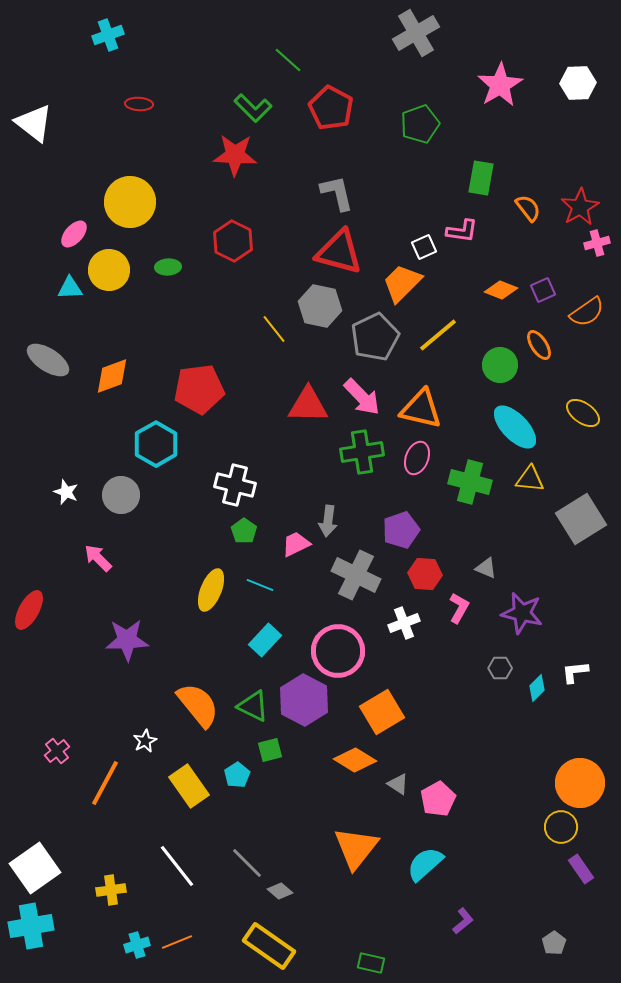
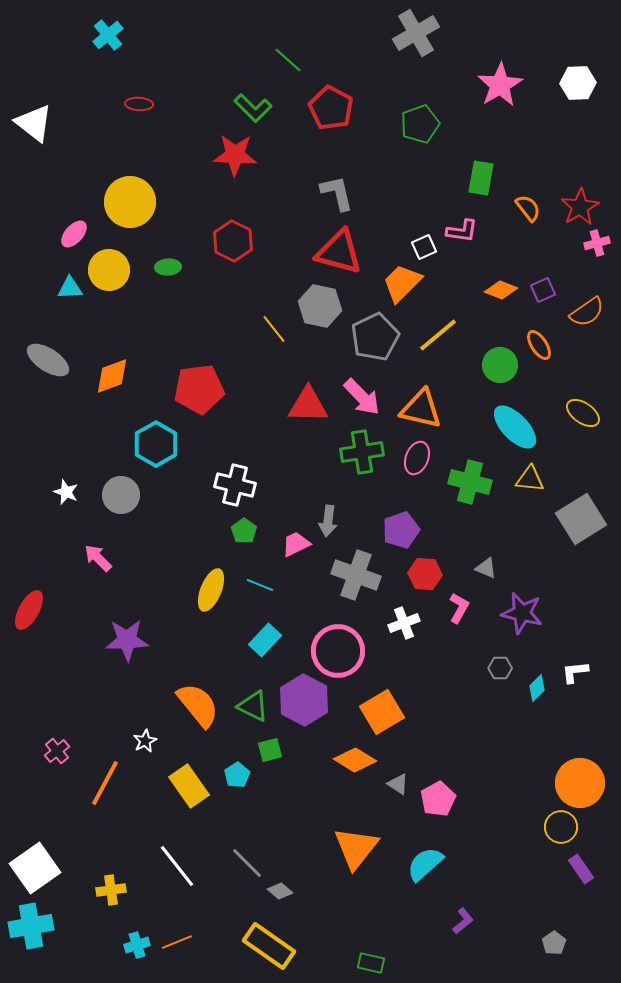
cyan cross at (108, 35): rotated 20 degrees counterclockwise
gray cross at (356, 575): rotated 6 degrees counterclockwise
